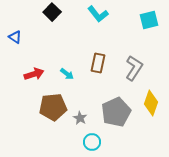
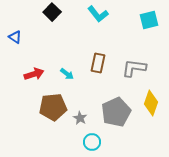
gray L-shape: rotated 115 degrees counterclockwise
